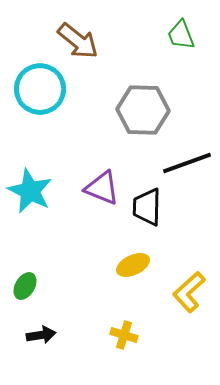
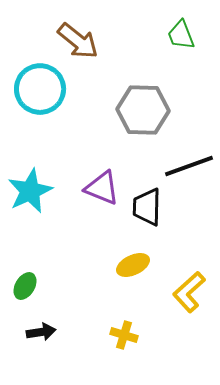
black line: moved 2 px right, 3 px down
cyan star: rotated 21 degrees clockwise
black arrow: moved 3 px up
